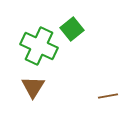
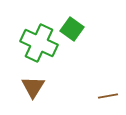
green square: rotated 15 degrees counterclockwise
green cross: moved 3 px up
